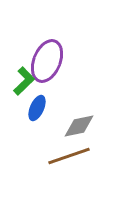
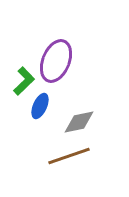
purple ellipse: moved 9 px right
blue ellipse: moved 3 px right, 2 px up
gray diamond: moved 4 px up
